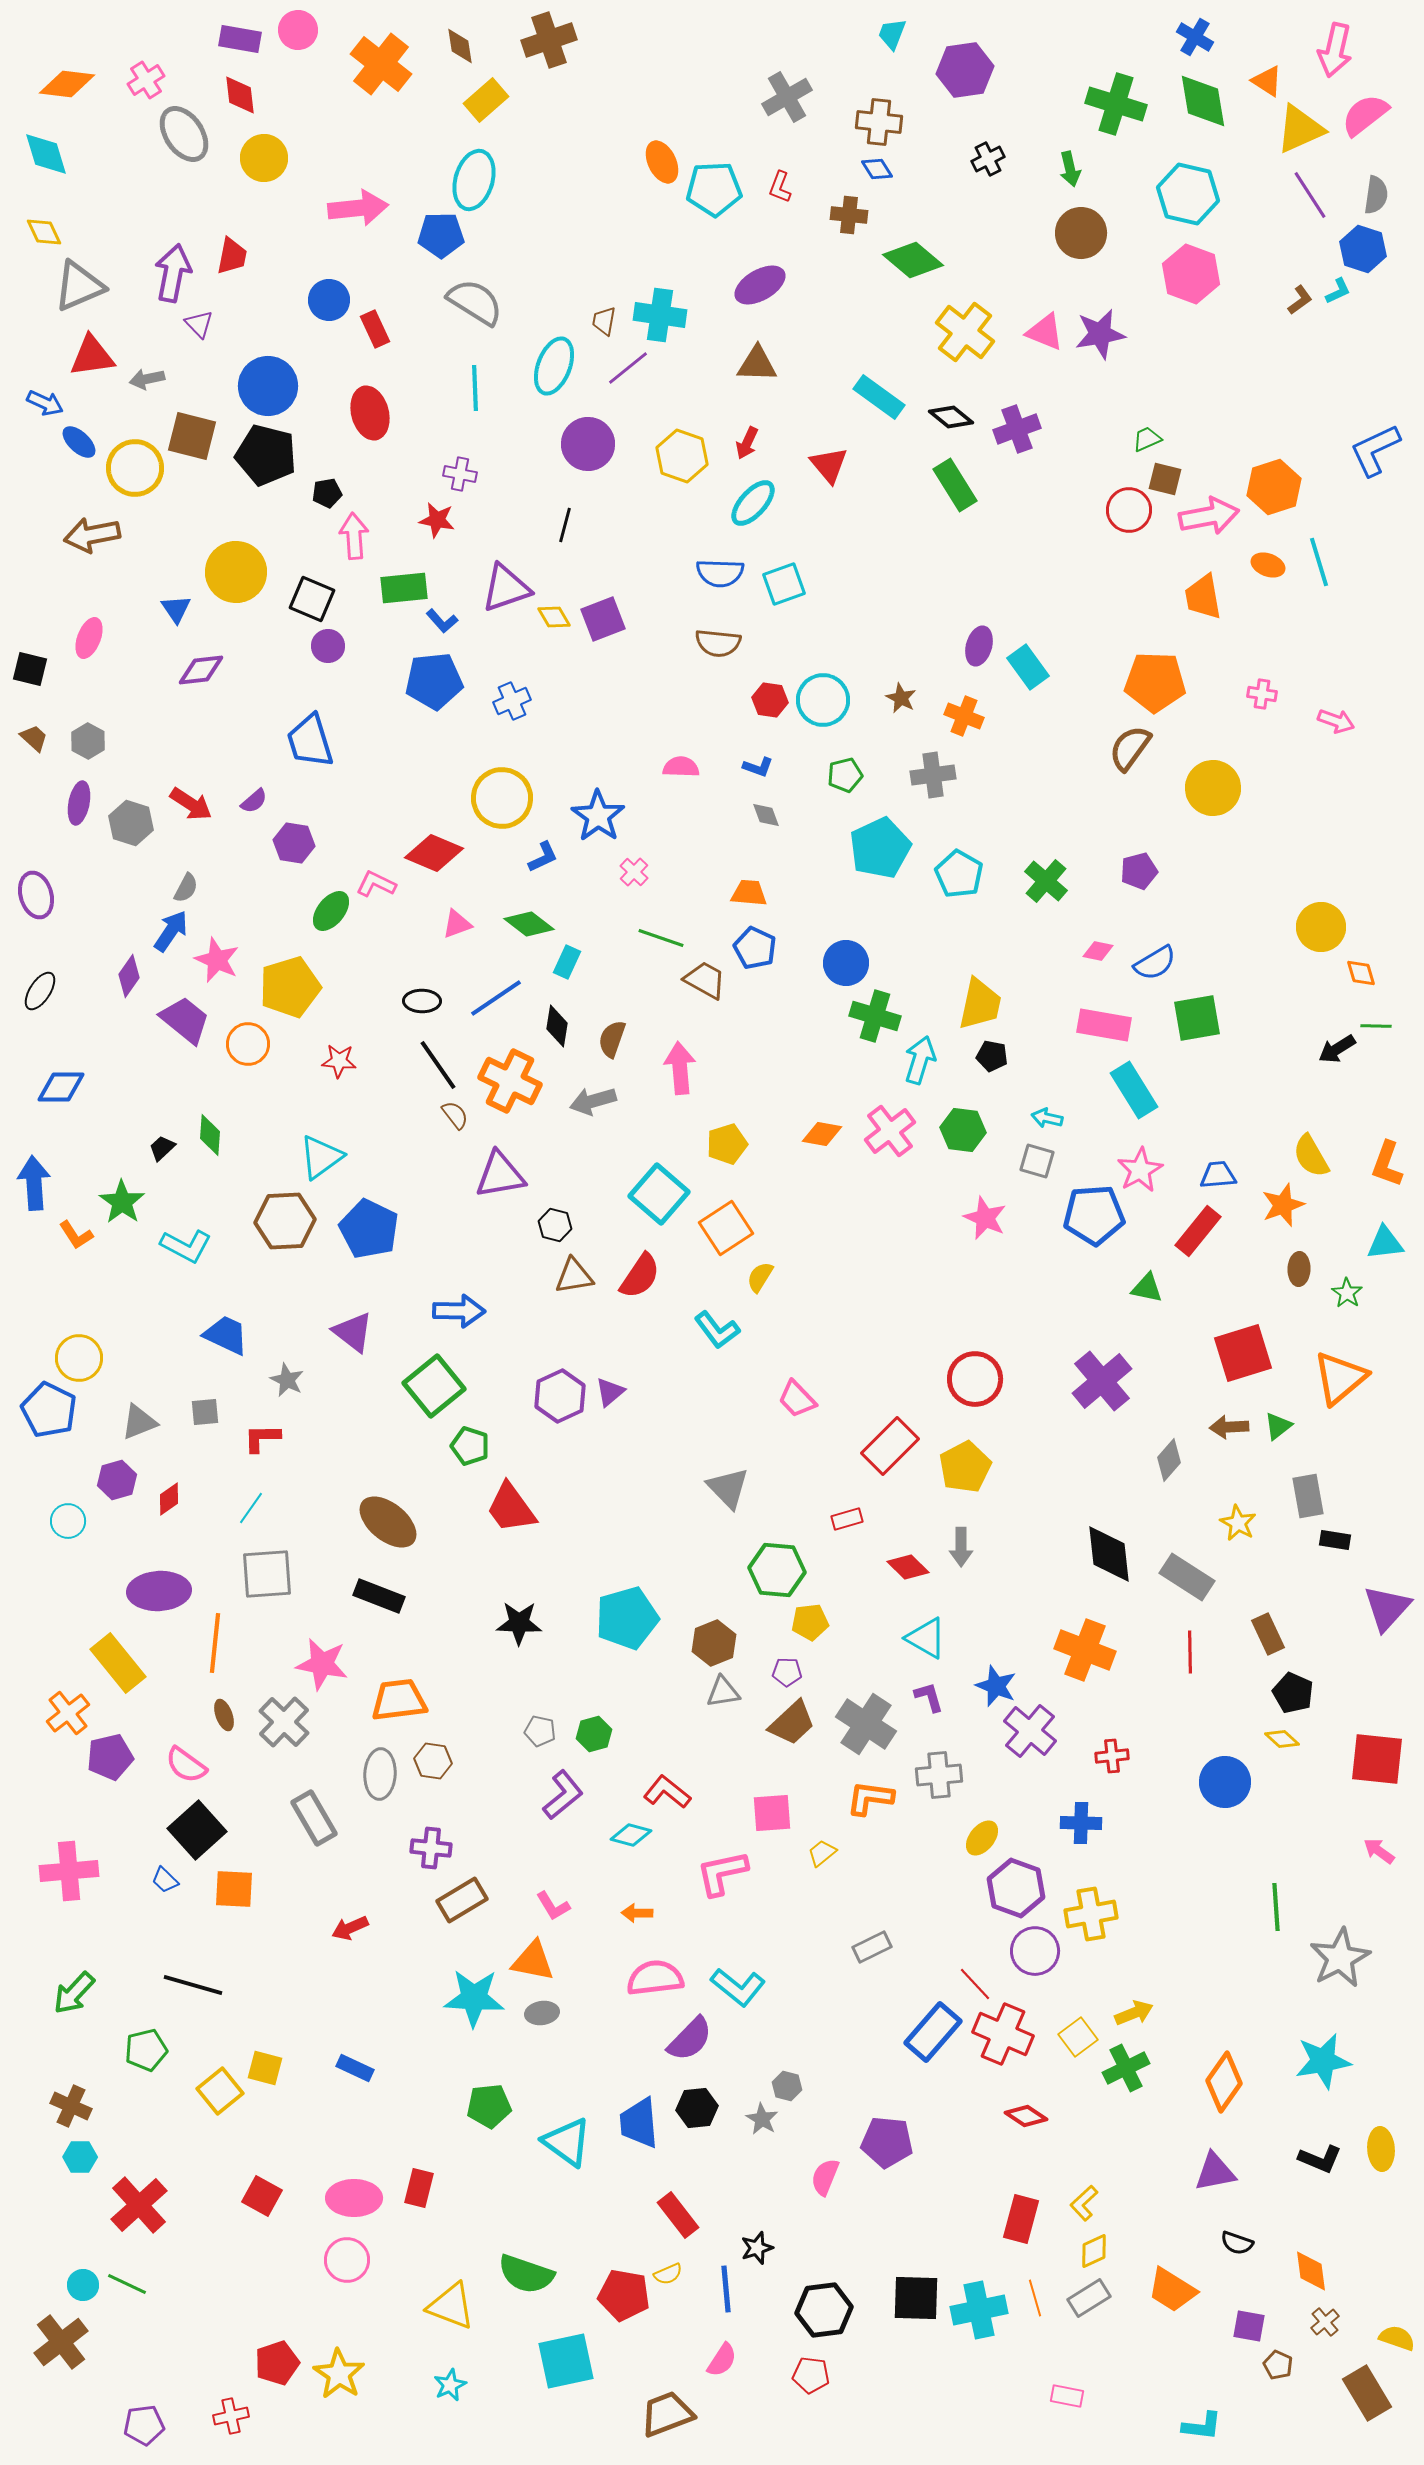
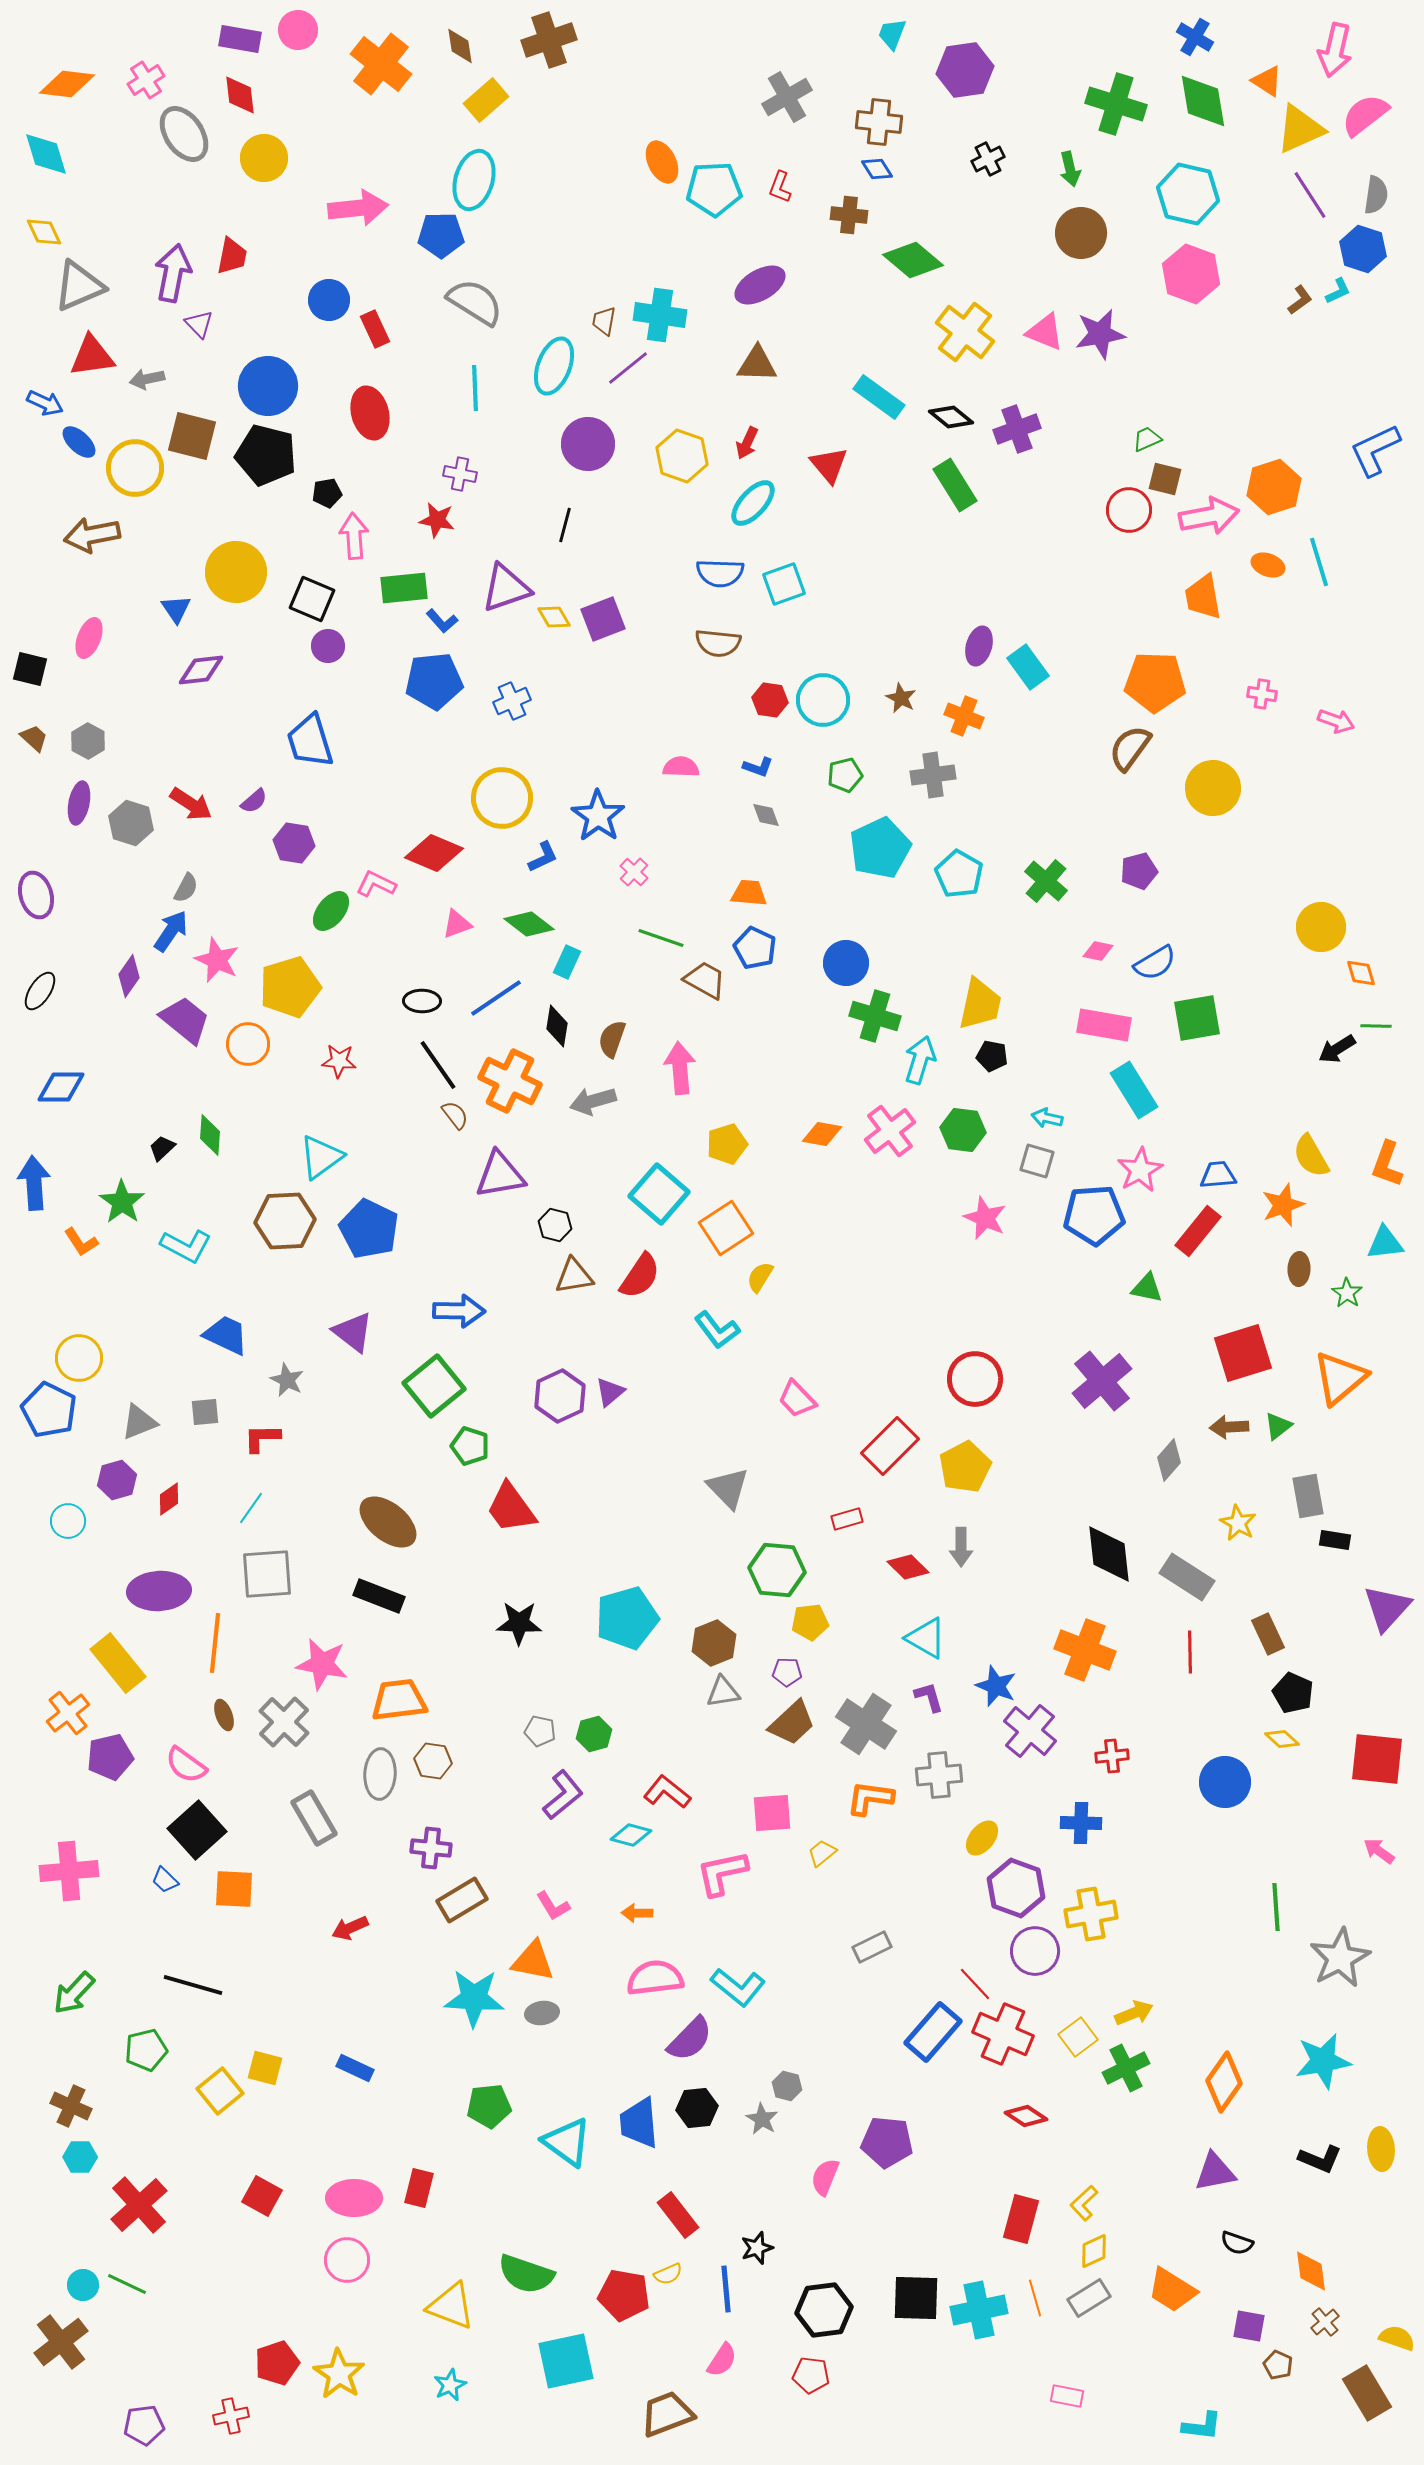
orange L-shape at (76, 1235): moved 5 px right, 7 px down
